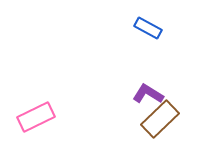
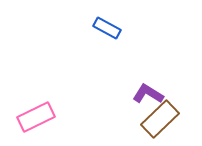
blue rectangle: moved 41 px left
